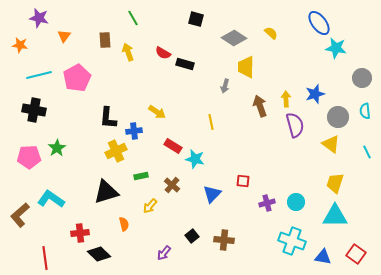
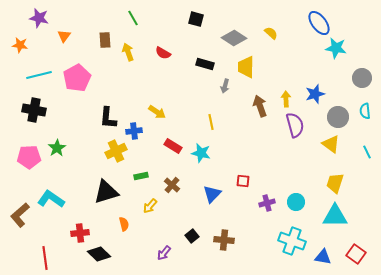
black rectangle at (185, 64): moved 20 px right
cyan star at (195, 159): moved 6 px right, 6 px up
